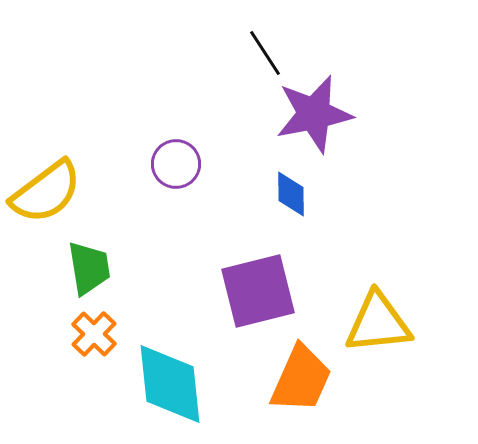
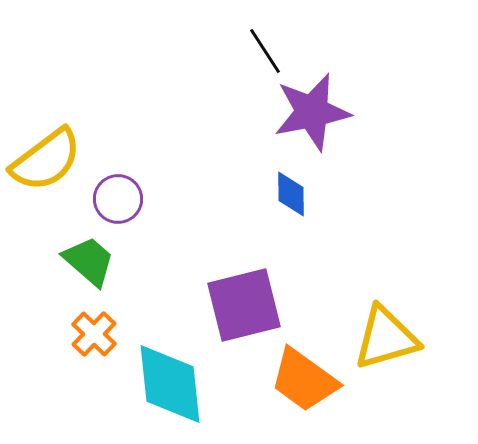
black line: moved 2 px up
purple star: moved 2 px left, 2 px up
purple circle: moved 58 px left, 35 px down
yellow semicircle: moved 32 px up
green trapezoid: moved 7 px up; rotated 40 degrees counterclockwise
purple square: moved 14 px left, 14 px down
yellow triangle: moved 8 px right, 15 px down; rotated 10 degrees counterclockwise
orange trapezoid: moved 3 px right, 1 px down; rotated 102 degrees clockwise
